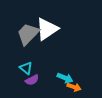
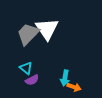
white triangle: rotated 30 degrees counterclockwise
cyan arrow: rotated 77 degrees clockwise
